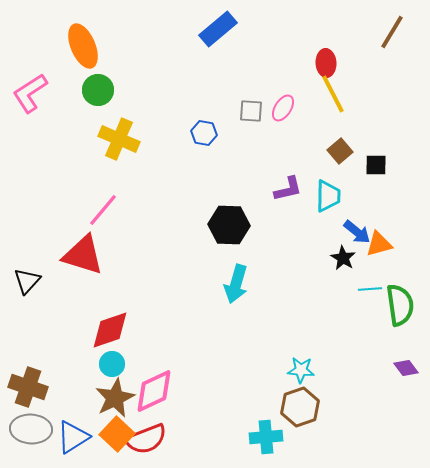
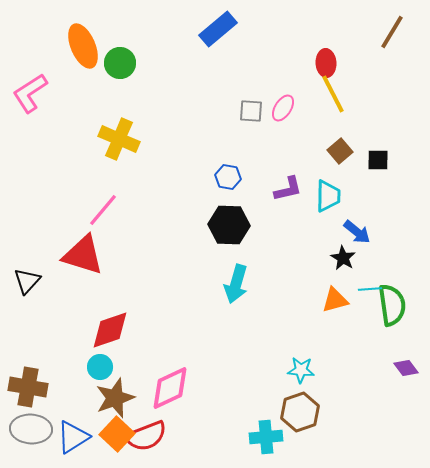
green circle: moved 22 px right, 27 px up
blue hexagon: moved 24 px right, 44 px down
black square: moved 2 px right, 5 px up
orange triangle: moved 44 px left, 56 px down
green semicircle: moved 8 px left
cyan circle: moved 12 px left, 3 px down
brown cross: rotated 9 degrees counterclockwise
pink diamond: moved 16 px right, 3 px up
brown star: rotated 6 degrees clockwise
brown hexagon: moved 5 px down
red semicircle: moved 3 px up
